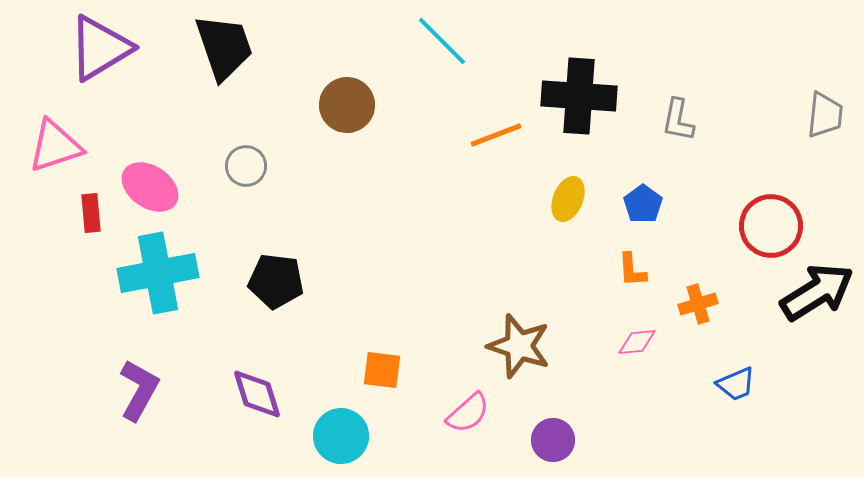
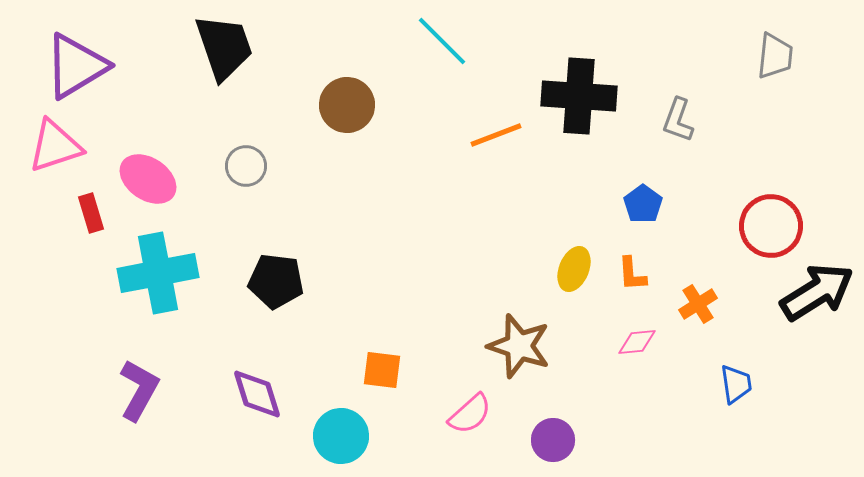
purple triangle: moved 24 px left, 18 px down
gray trapezoid: moved 50 px left, 59 px up
gray L-shape: rotated 9 degrees clockwise
pink ellipse: moved 2 px left, 8 px up
yellow ellipse: moved 6 px right, 70 px down
red rectangle: rotated 12 degrees counterclockwise
orange L-shape: moved 4 px down
orange cross: rotated 15 degrees counterclockwise
blue trapezoid: rotated 75 degrees counterclockwise
pink semicircle: moved 2 px right, 1 px down
